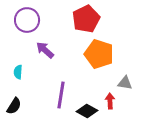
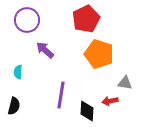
red arrow: rotated 98 degrees counterclockwise
black semicircle: rotated 18 degrees counterclockwise
black diamond: rotated 65 degrees clockwise
